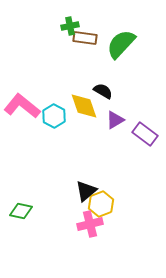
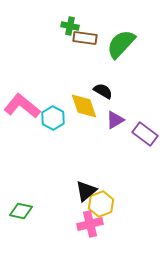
green cross: rotated 24 degrees clockwise
cyan hexagon: moved 1 px left, 2 px down
